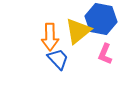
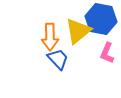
pink L-shape: moved 2 px right, 1 px up
